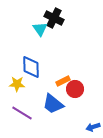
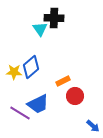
black cross: rotated 24 degrees counterclockwise
blue diamond: rotated 50 degrees clockwise
yellow star: moved 3 px left, 12 px up
red circle: moved 7 px down
blue trapezoid: moved 15 px left; rotated 65 degrees counterclockwise
purple line: moved 2 px left
blue arrow: moved 1 px up; rotated 120 degrees counterclockwise
